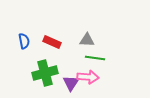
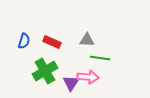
blue semicircle: rotated 28 degrees clockwise
green line: moved 5 px right
green cross: moved 2 px up; rotated 15 degrees counterclockwise
